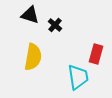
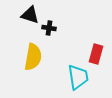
black cross: moved 6 px left, 3 px down; rotated 32 degrees counterclockwise
